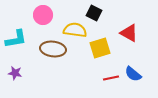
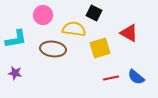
yellow semicircle: moved 1 px left, 1 px up
blue semicircle: moved 3 px right, 3 px down
